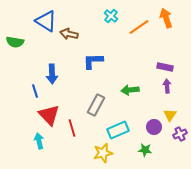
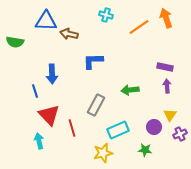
cyan cross: moved 5 px left, 1 px up; rotated 24 degrees counterclockwise
blue triangle: rotated 30 degrees counterclockwise
